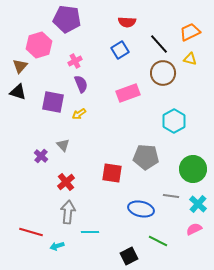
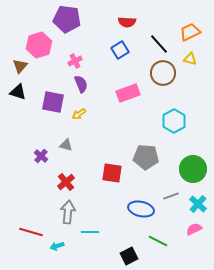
gray triangle: moved 3 px right; rotated 32 degrees counterclockwise
gray line: rotated 28 degrees counterclockwise
